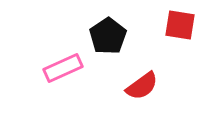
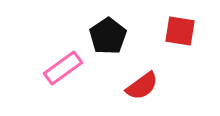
red square: moved 6 px down
pink rectangle: rotated 12 degrees counterclockwise
